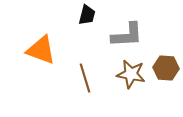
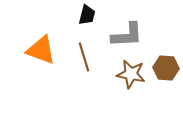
brown line: moved 1 px left, 21 px up
